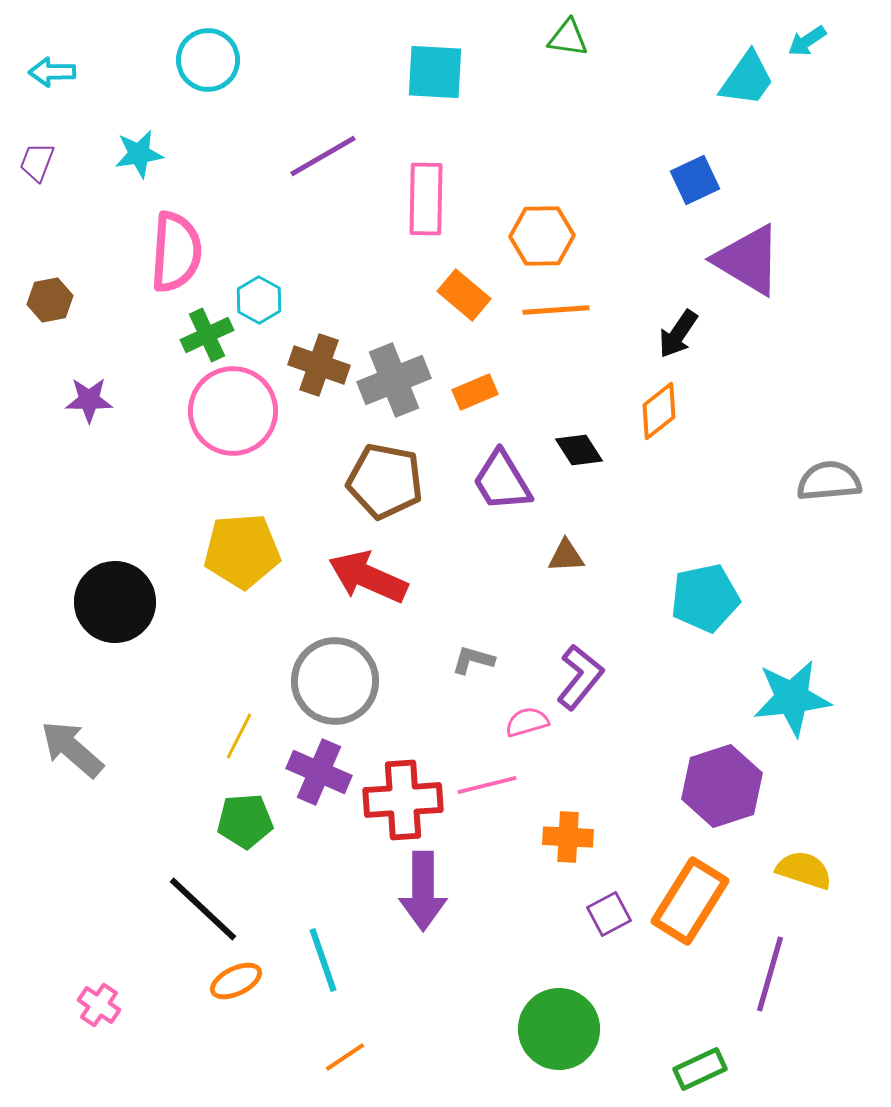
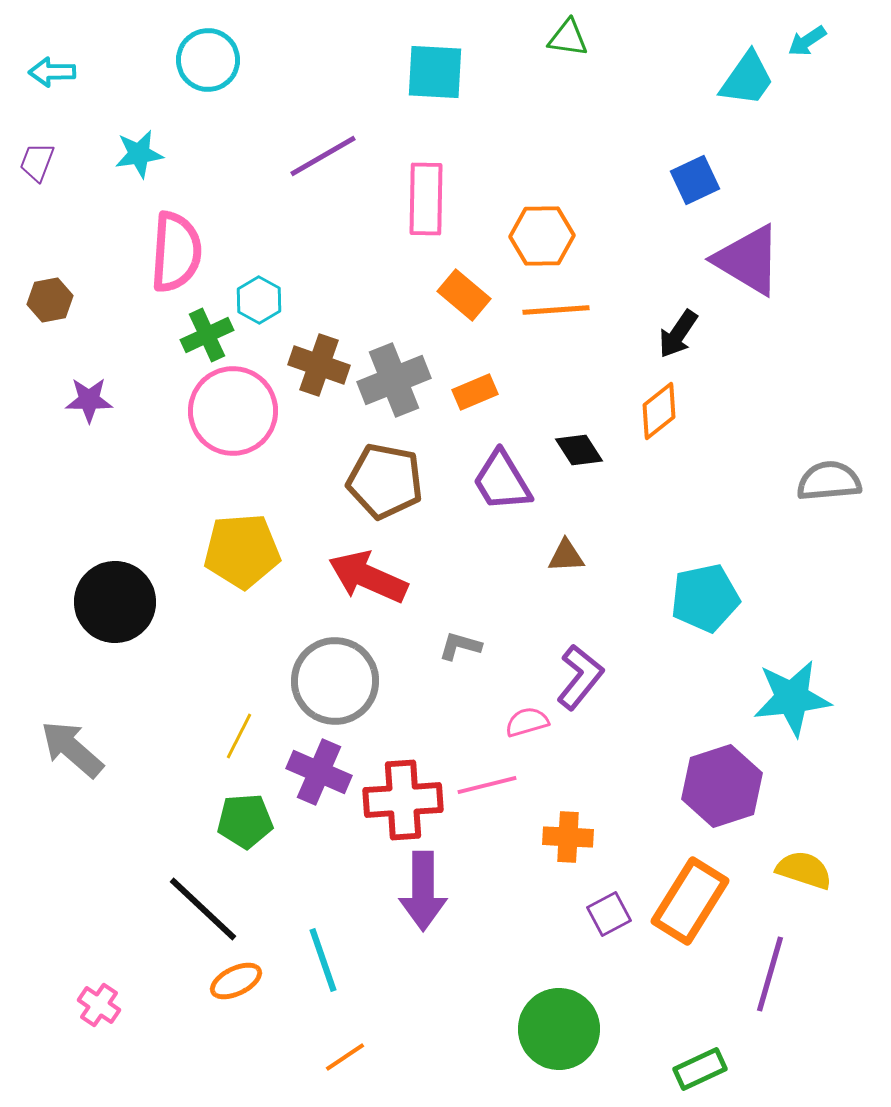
gray L-shape at (473, 660): moved 13 px left, 14 px up
